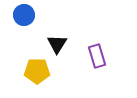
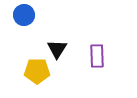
black triangle: moved 5 px down
purple rectangle: rotated 15 degrees clockwise
